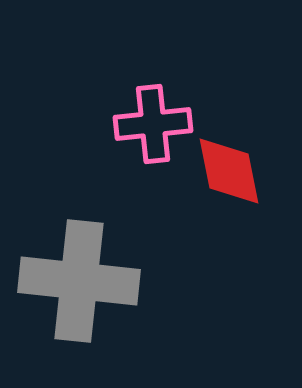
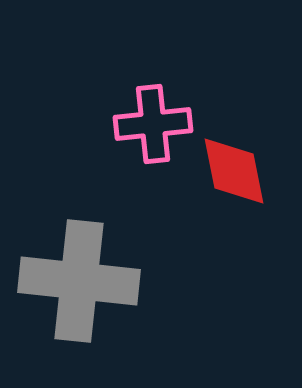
red diamond: moved 5 px right
